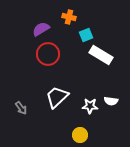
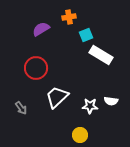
orange cross: rotated 24 degrees counterclockwise
red circle: moved 12 px left, 14 px down
